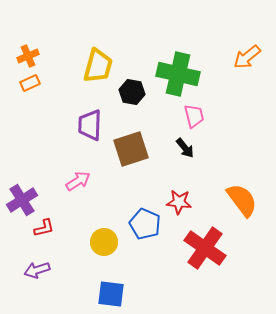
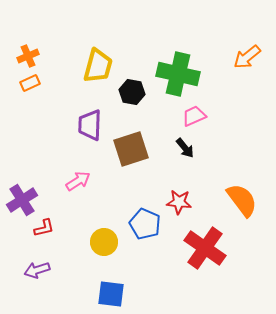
pink trapezoid: rotated 100 degrees counterclockwise
